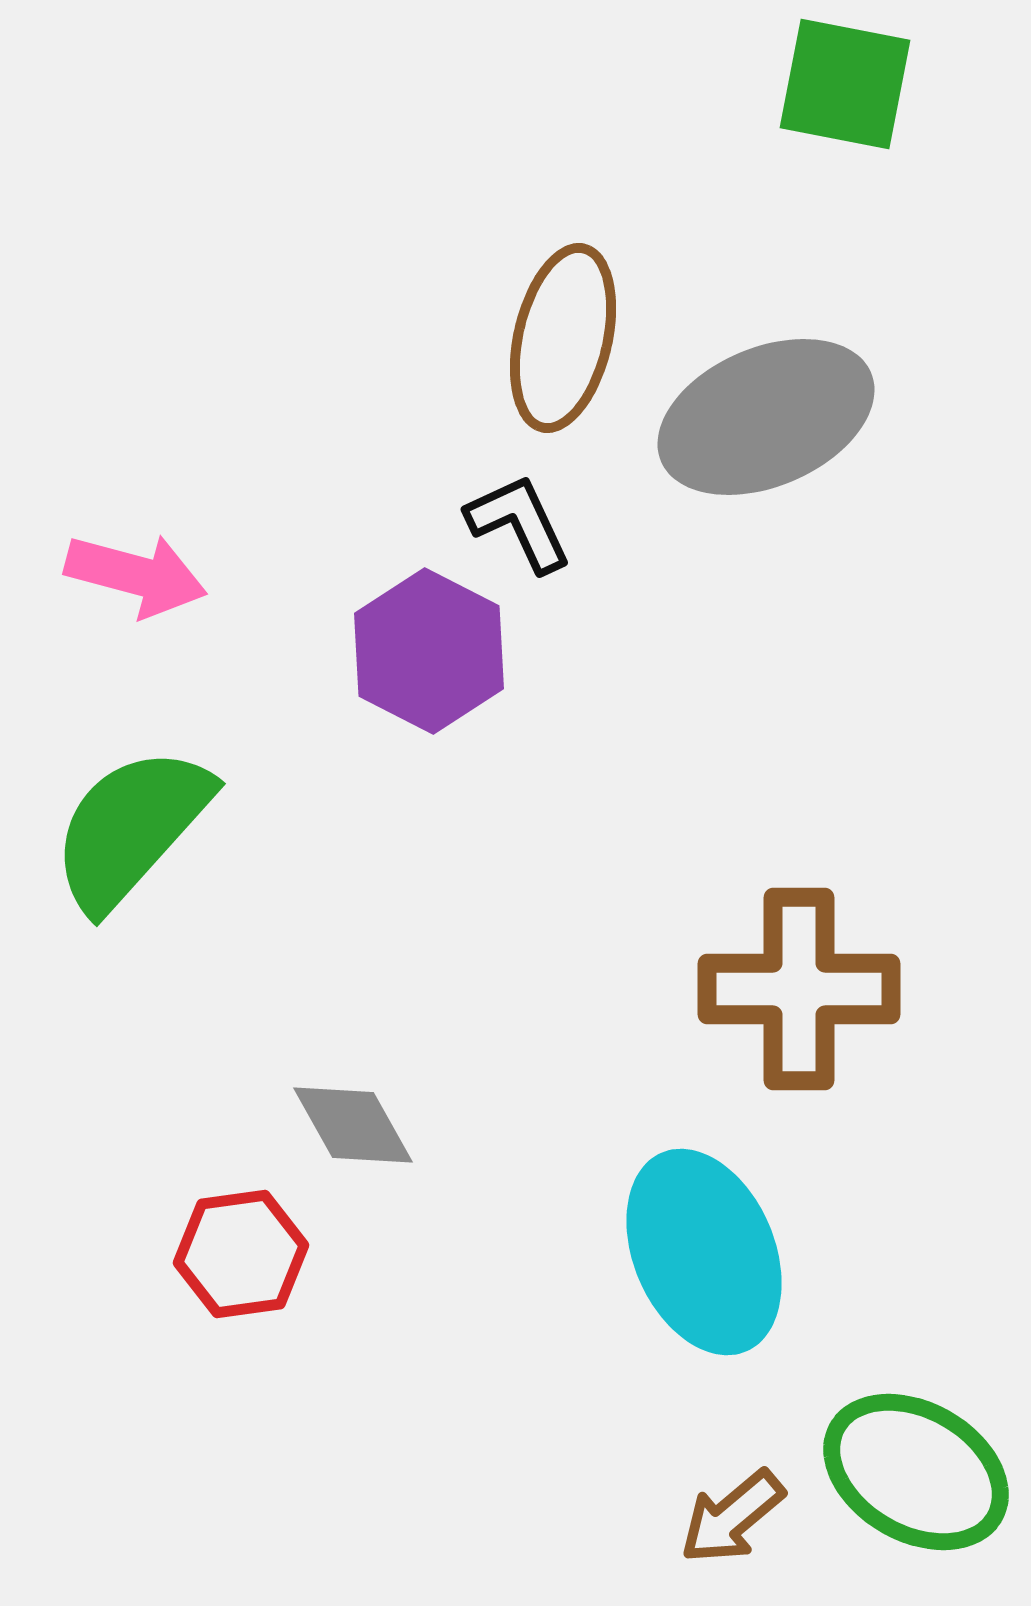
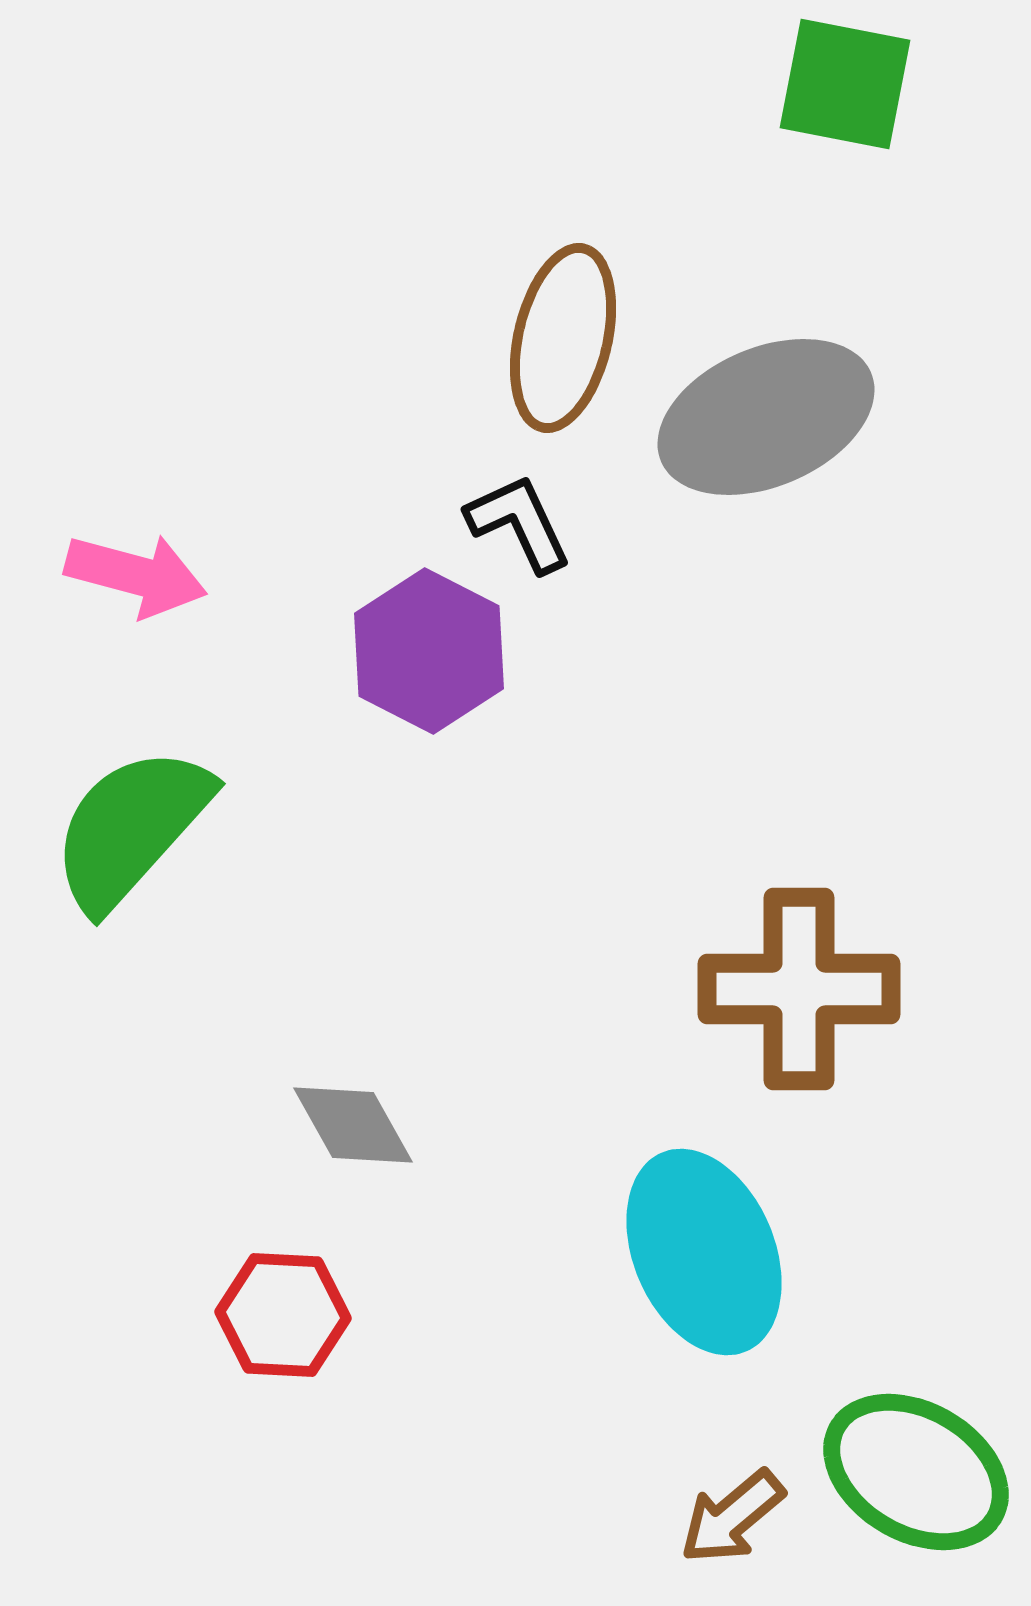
red hexagon: moved 42 px right, 61 px down; rotated 11 degrees clockwise
